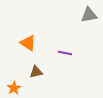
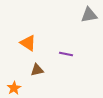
purple line: moved 1 px right, 1 px down
brown triangle: moved 1 px right, 2 px up
